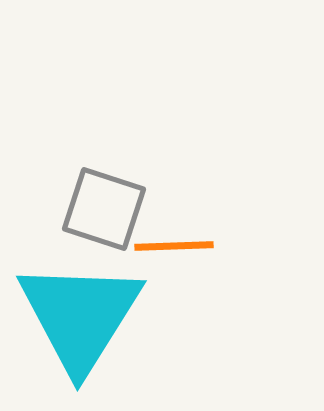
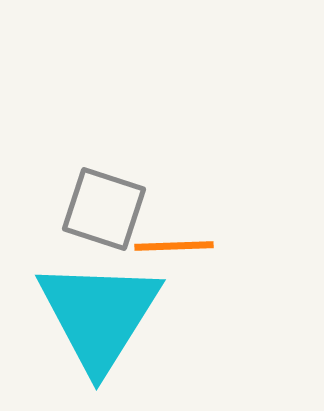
cyan triangle: moved 19 px right, 1 px up
